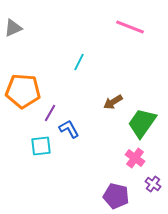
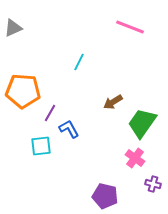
purple cross: rotated 21 degrees counterclockwise
purple pentagon: moved 11 px left
